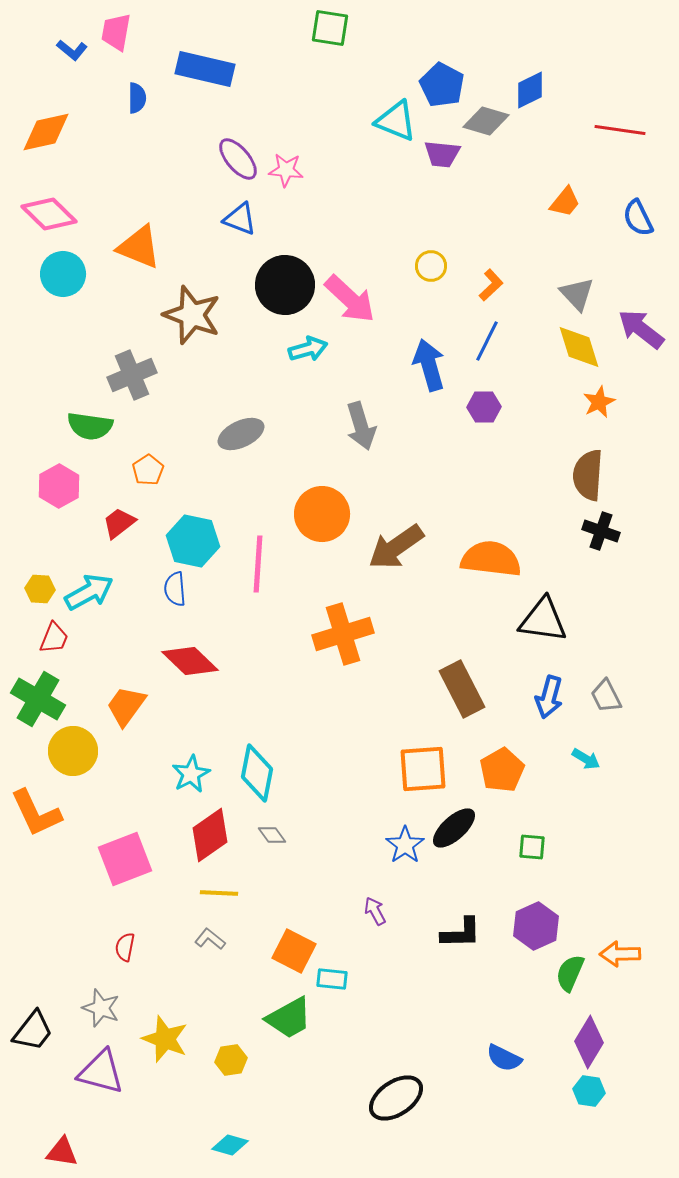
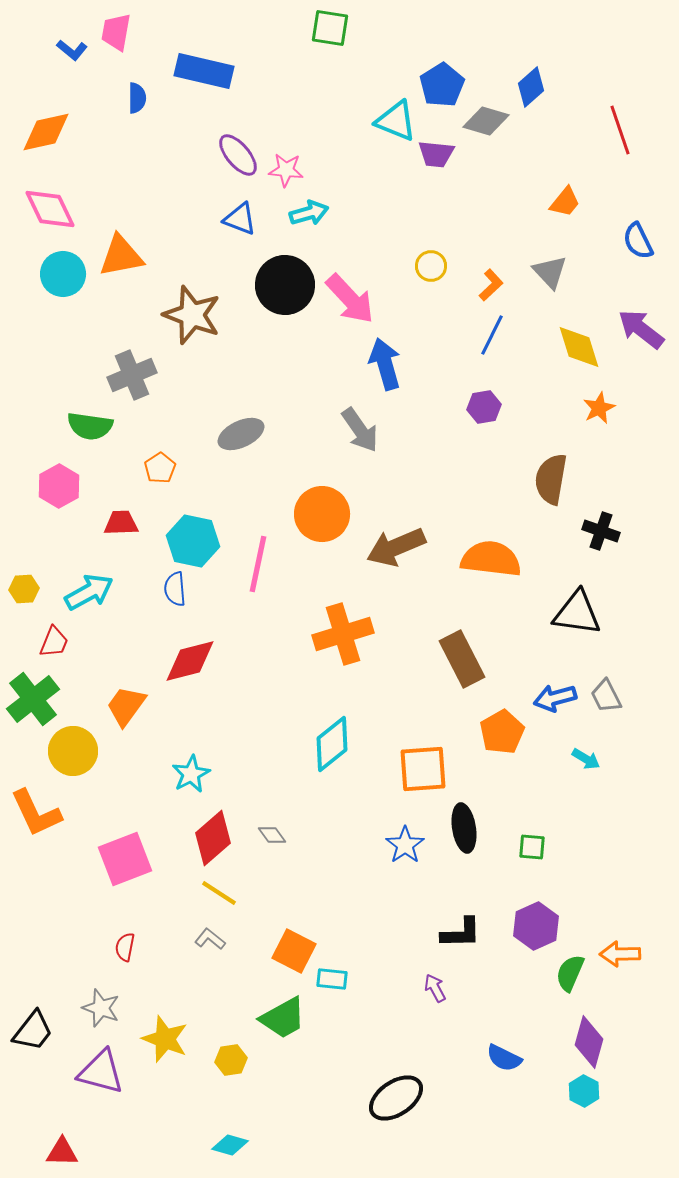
blue rectangle at (205, 69): moved 1 px left, 2 px down
blue pentagon at (442, 85): rotated 12 degrees clockwise
blue diamond at (530, 90): moved 1 px right, 3 px up; rotated 15 degrees counterclockwise
red line at (620, 130): rotated 63 degrees clockwise
purple trapezoid at (442, 154): moved 6 px left
purple ellipse at (238, 159): moved 4 px up
pink diamond at (49, 214): moved 1 px right, 5 px up; rotated 20 degrees clockwise
blue semicircle at (638, 218): moved 23 px down
orange triangle at (139, 247): moved 18 px left, 9 px down; rotated 33 degrees counterclockwise
gray triangle at (577, 294): moved 27 px left, 22 px up
pink arrow at (350, 299): rotated 4 degrees clockwise
blue line at (487, 341): moved 5 px right, 6 px up
cyan arrow at (308, 349): moved 1 px right, 136 px up
blue arrow at (429, 365): moved 44 px left, 1 px up
orange star at (599, 402): moved 6 px down
purple hexagon at (484, 407): rotated 8 degrees counterclockwise
gray arrow at (361, 426): moved 1 px left, 4 px down; rotated 18 degrees counterclockwise
orange pentagon at (148, 470): moved 12 px right, 2 px up
brown semicircle at (588, 475): moved 37 px left, 4 px down; rotated 6 degrees clockwise
red trapezoid at (119, 523): moved 2 px right; rotated 36 degrees clockwise
brown arrow at (396, 547): rotated 12 degrees clockwise
pink line at (258, 564): rotated 8 degrees clockwise
yellow hexagon at (40, 589): moved 16 px left; rotated 8 degrees counterclockwise
black triangle at (543, 620): moved 34 px right, 7 px up
red trapezoid at (54, 638): moved 4 px down
red diamond at (190, 661): rotated 58 degrees counterclockwise
brown rectangle at (462, 689): moved 30 px up
blue arrow at (549, 697): moved 6 px right, 1 px down; rotated 60 degrees clockwise
green cross at (38, 699): moved 5 px left; rotated 22 degrees clockwise
orange pentagon at (502, 770): moved 38 px up
cyan diamond at (257, 773): moved 75 px right, 29 px up; rotated 40 degrees clockwise
black ellipse at (454, 828): moved 10 px right; rotated 57 degrees counterclockwise
red diamond at (210, 835): moved 3 px right, 3 px down; rotated 6 degrees counterclockwise
yellow line at (219, 893): rotated 30 degrees clockwise
purple arrow at (375, 911): moved 60 px right, 77 px down
green trapezoid at (289, 1018): moved 6 px left
purple diamond at (589, 1042): rotated 15 degrees counterclockwise
cyan hexagon at (589, 1091): moved 5 px left; rotated 20 degrees clockwise
red triangle at (62, 1152): rotated 8 degrees counterclockwise
